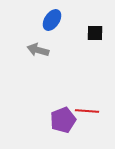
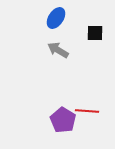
blue ellipse: moved 4 px right, 2 px up
gray arrow: moved 20 px right; rotated 15 degrees clockwise
purple pentagon: rotated 20 degrees counterclockwise
